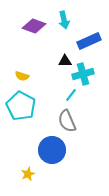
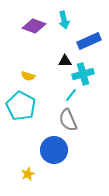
yellow semicircle: moved 6 px right
gray semicircle: moved 1 px right, 1 px up
blue circle: moved 2 px right
